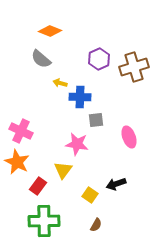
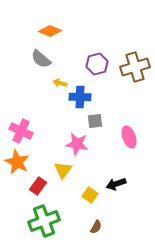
purple hexagon: moved 2 px left, 5 px down; rotated 10 degrees clockwise
brown cross: moved 1 px right
gray square: moved 1 px left, 1 px down
green cross: rotated 20 degrees counterclockwise
brown semicircle: moved 2 px down
